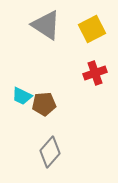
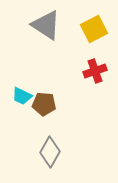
yellow square: moved 2 px right
red cross: moved 2 px up
brown pentagon: rotated 10 degrees clockwise
gray diamond: rotated 12 degrees counterclockwise
